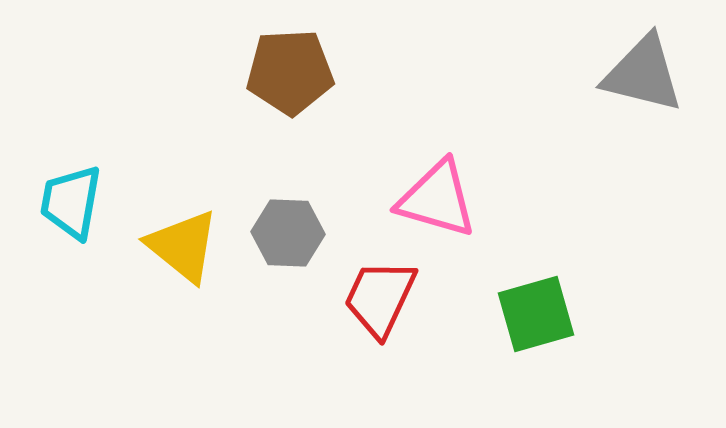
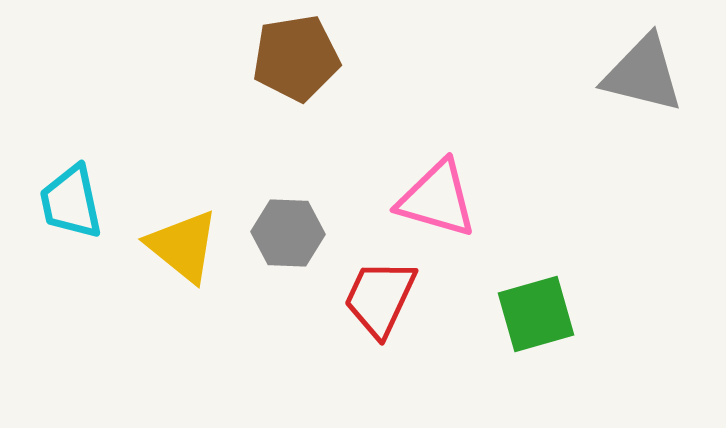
brown pentagon: moved 6 px right, 14 px up; rotated 6 degrees counterclockwise
cyan trapezoid: rotated 22 degrees counterclockwise
